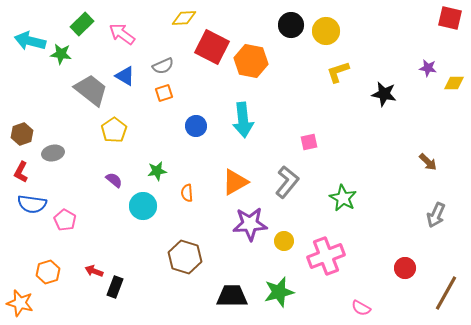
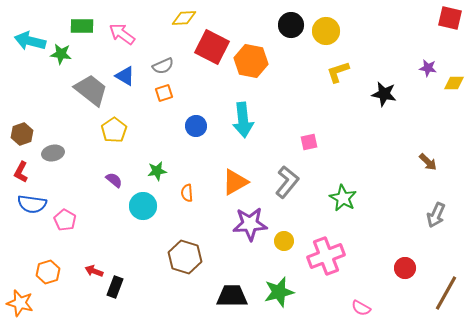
green rectangle at (82, 24): moved 2 px down; rotated 45 degrees clockwise
